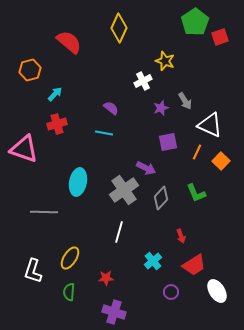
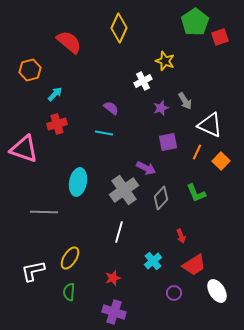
white L-shape: rotated 60 degrees clockwise
red star: moved 7 px right; rotated 14 degrees counterclockwise
purple circle: moved 3 px right, 1 px down
